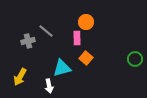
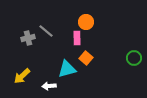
gray cross: moved 3 px up
green circle: moved 1 px left, 1 px up
cyan triangle: moved 5 px right, 1 px down
yellow arrow: moved 2 px right, 1 px up; rotated 18 degrees clockwise
white arrow: rotated 96 degrees clockwise
